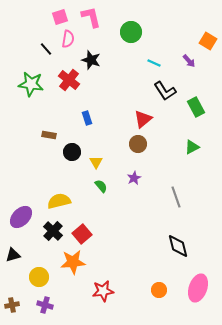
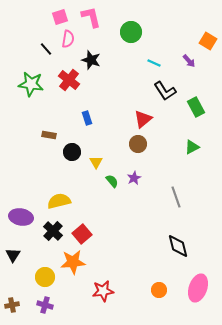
green semicircle: moved 11 px right, 5 px up
purple ellipse: rotated 55 degrees clockwise
black triangle: rotated 42 degrees counterclockwise
yellow circle: moved 6 px right
